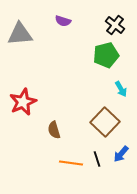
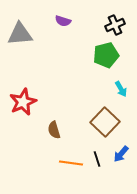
black cross: rotated 30 degrees clockwise
